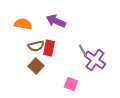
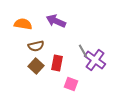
red rectangle: moved 8 px right, 15 px down
